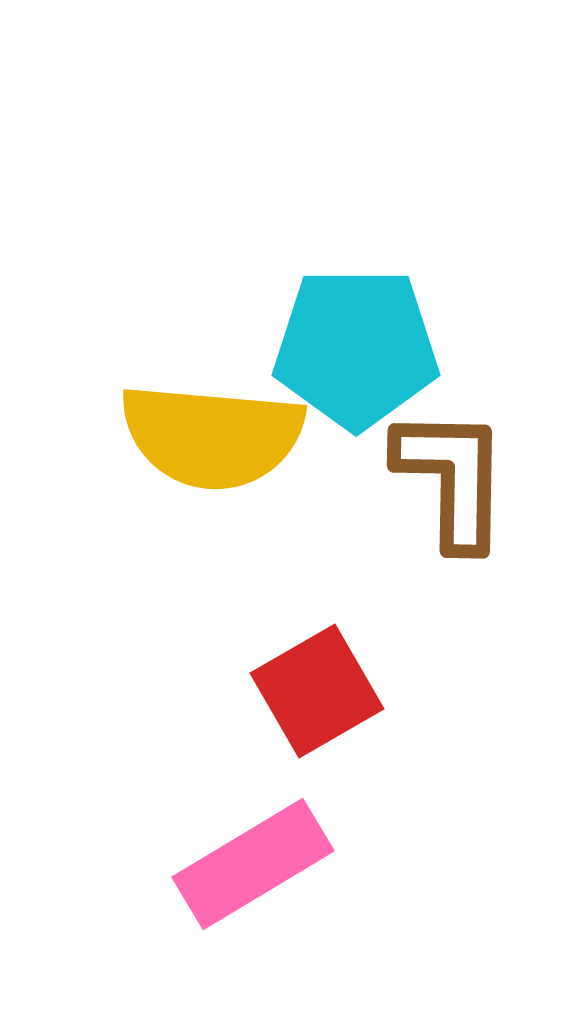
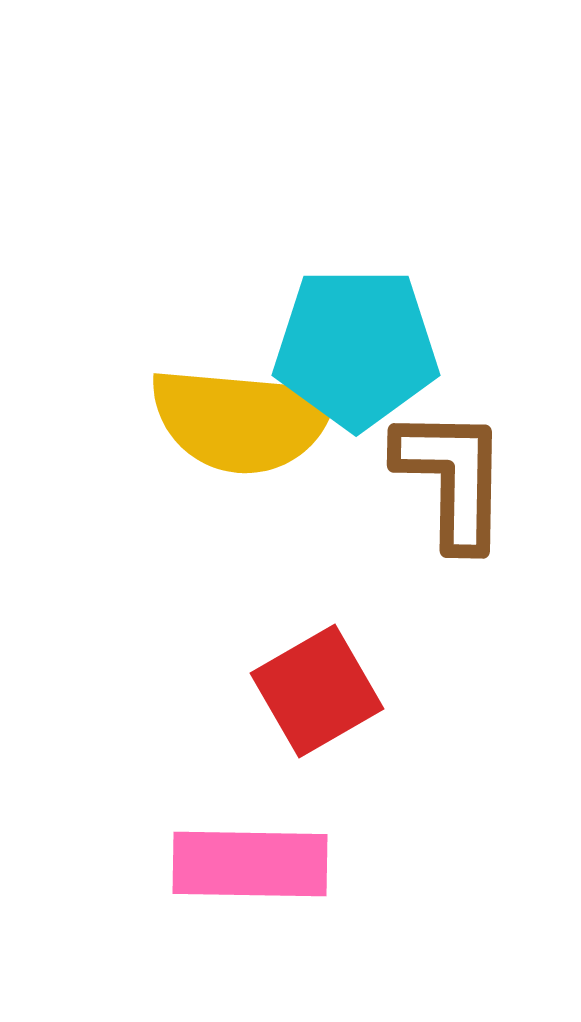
yellow semicircle: moved 30 px right, 16 px up
pink rectangle: moved 3 px left; rotated 32 degrees clockwise
